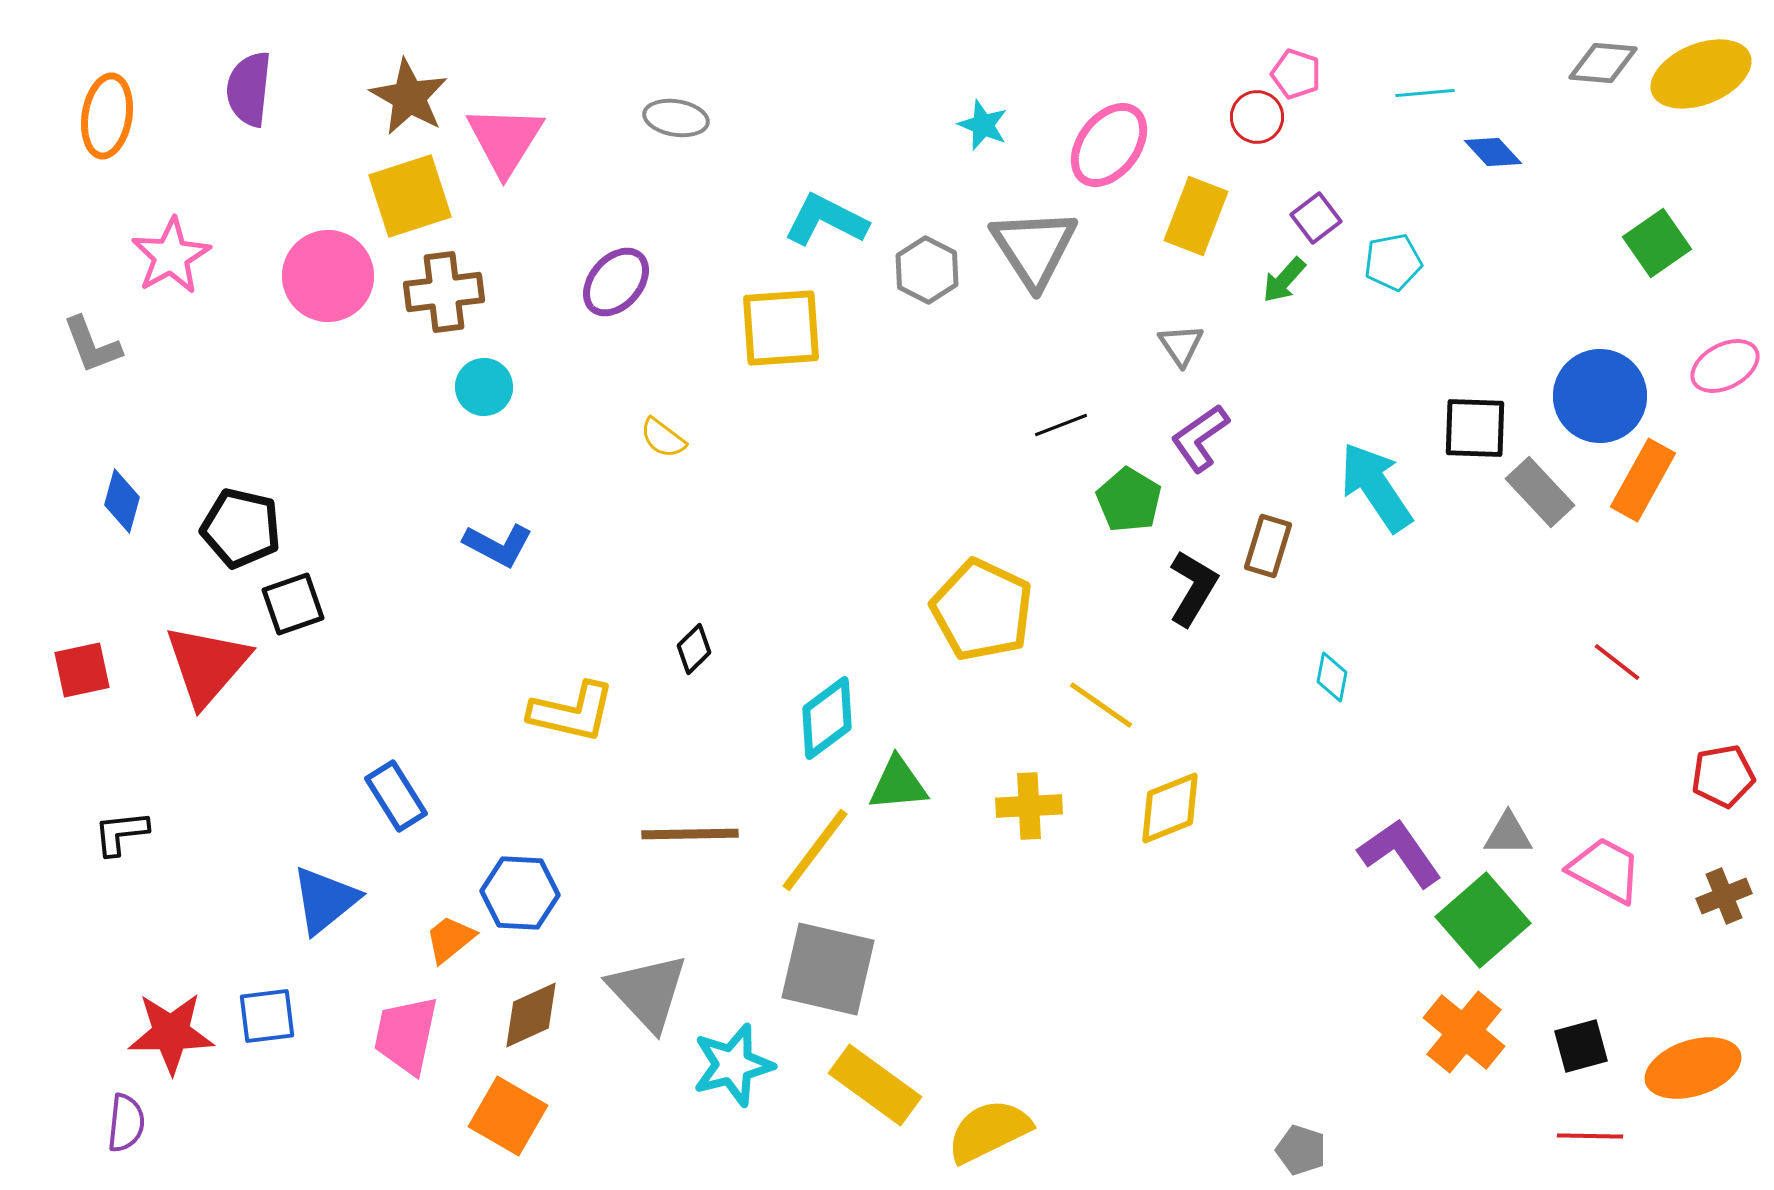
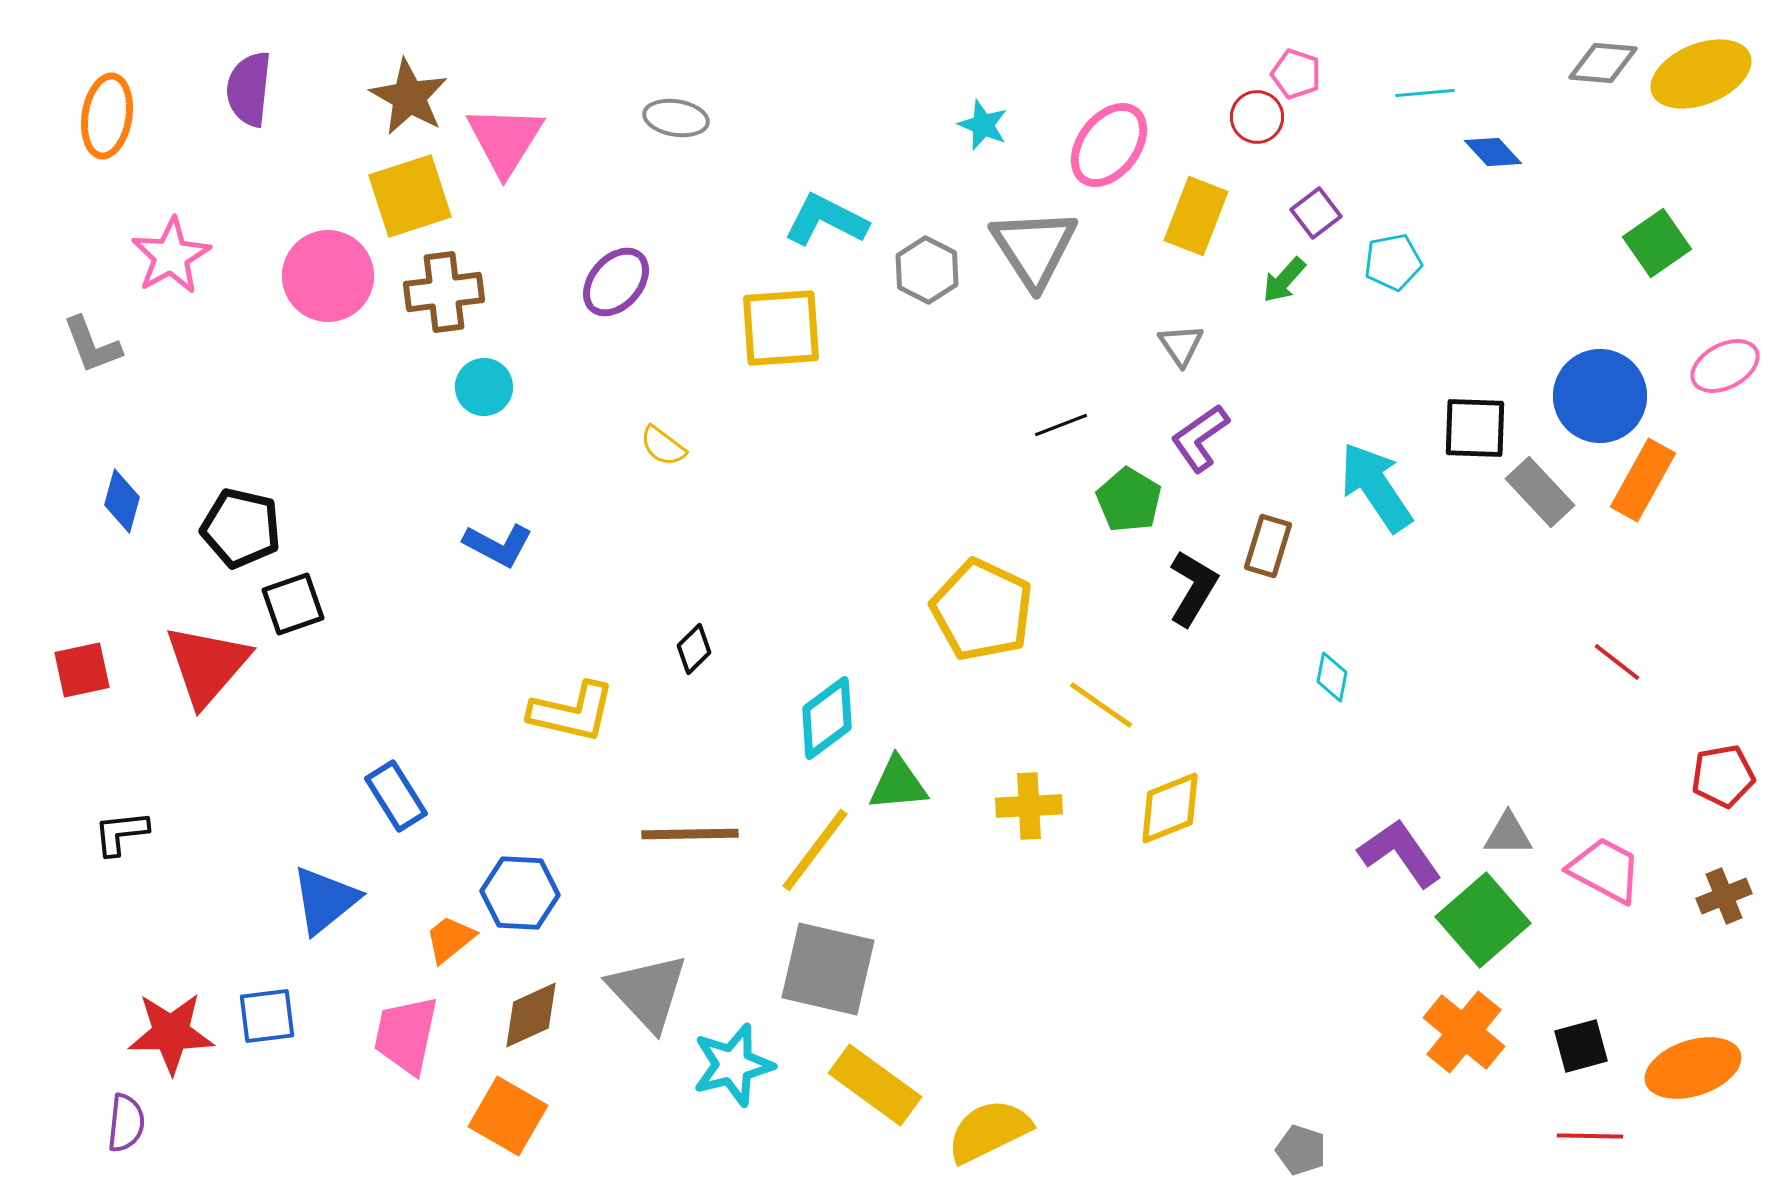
purple square at (1316, 218): moved 5 px up
yellow semicircle at (663, 438): moved 8 px down
